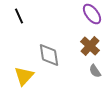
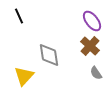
purple ellipse: moved 7 px down
gray semicircle: moved 1 px right, 2 px down
